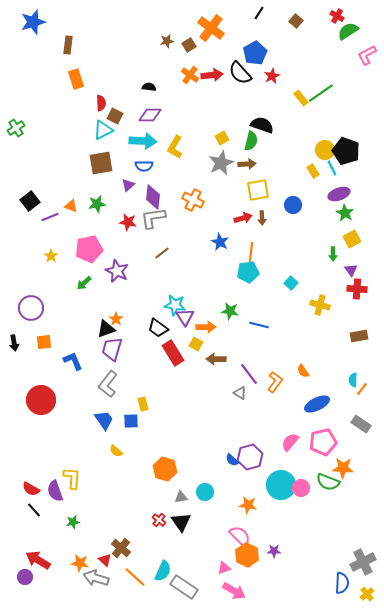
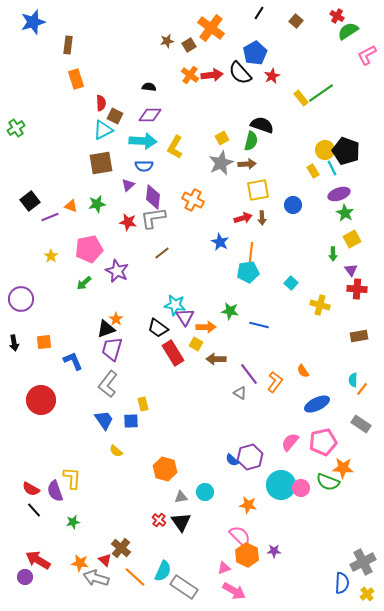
purple circle at (31, 308): moved 10 px left, 9 px up
